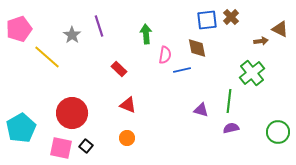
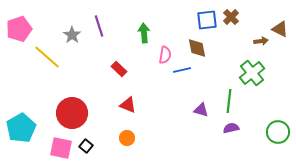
green arrow: moved 2 px left, 1 px up
